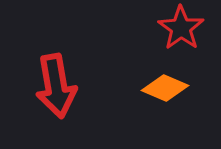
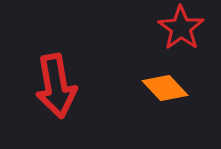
orange diamond: rotated 24 degrees clockwise
